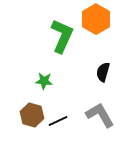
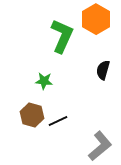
black semicircle: moved 2 px up
gray L-shape: moved 31 px down; rotated 80 degrees clockwise
